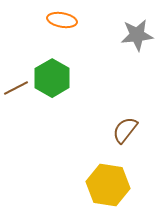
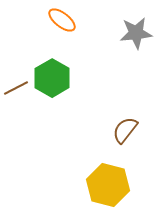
orange ellipse: rotated 28 degrees clockwise
gray star: moved 1 px left, 2 px up
yellow hexagon: rotated 6 degrees clockwise
